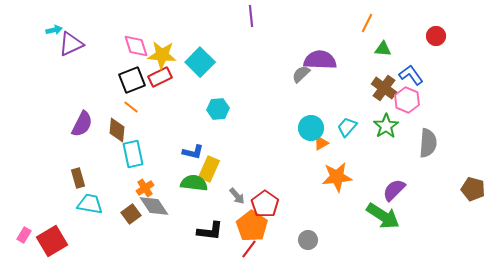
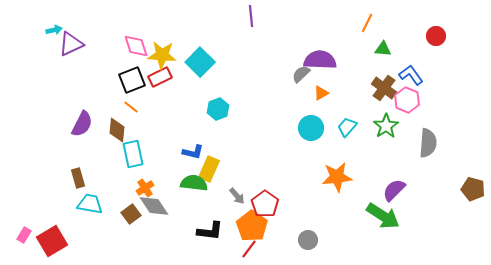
cyan hexagon at (218, 109): rotated 15 degrees counterclockwise
orange triangle at (321, 143): moved 50 px up
